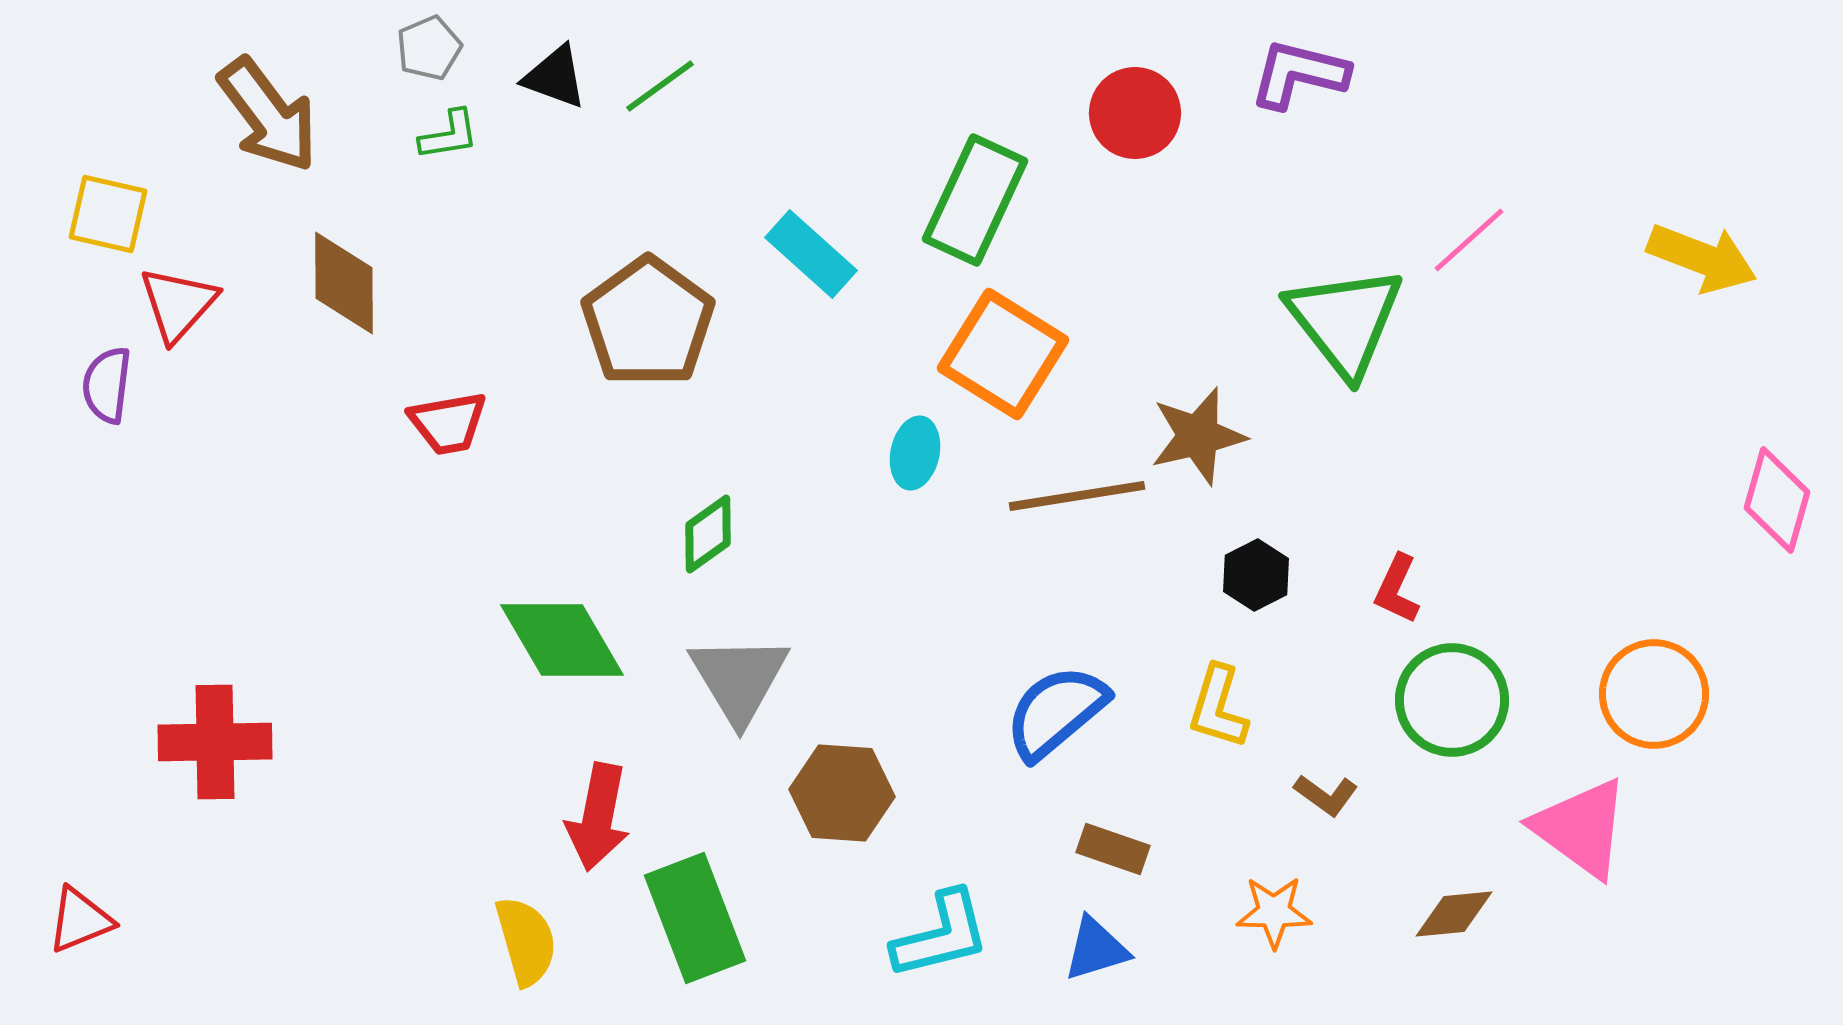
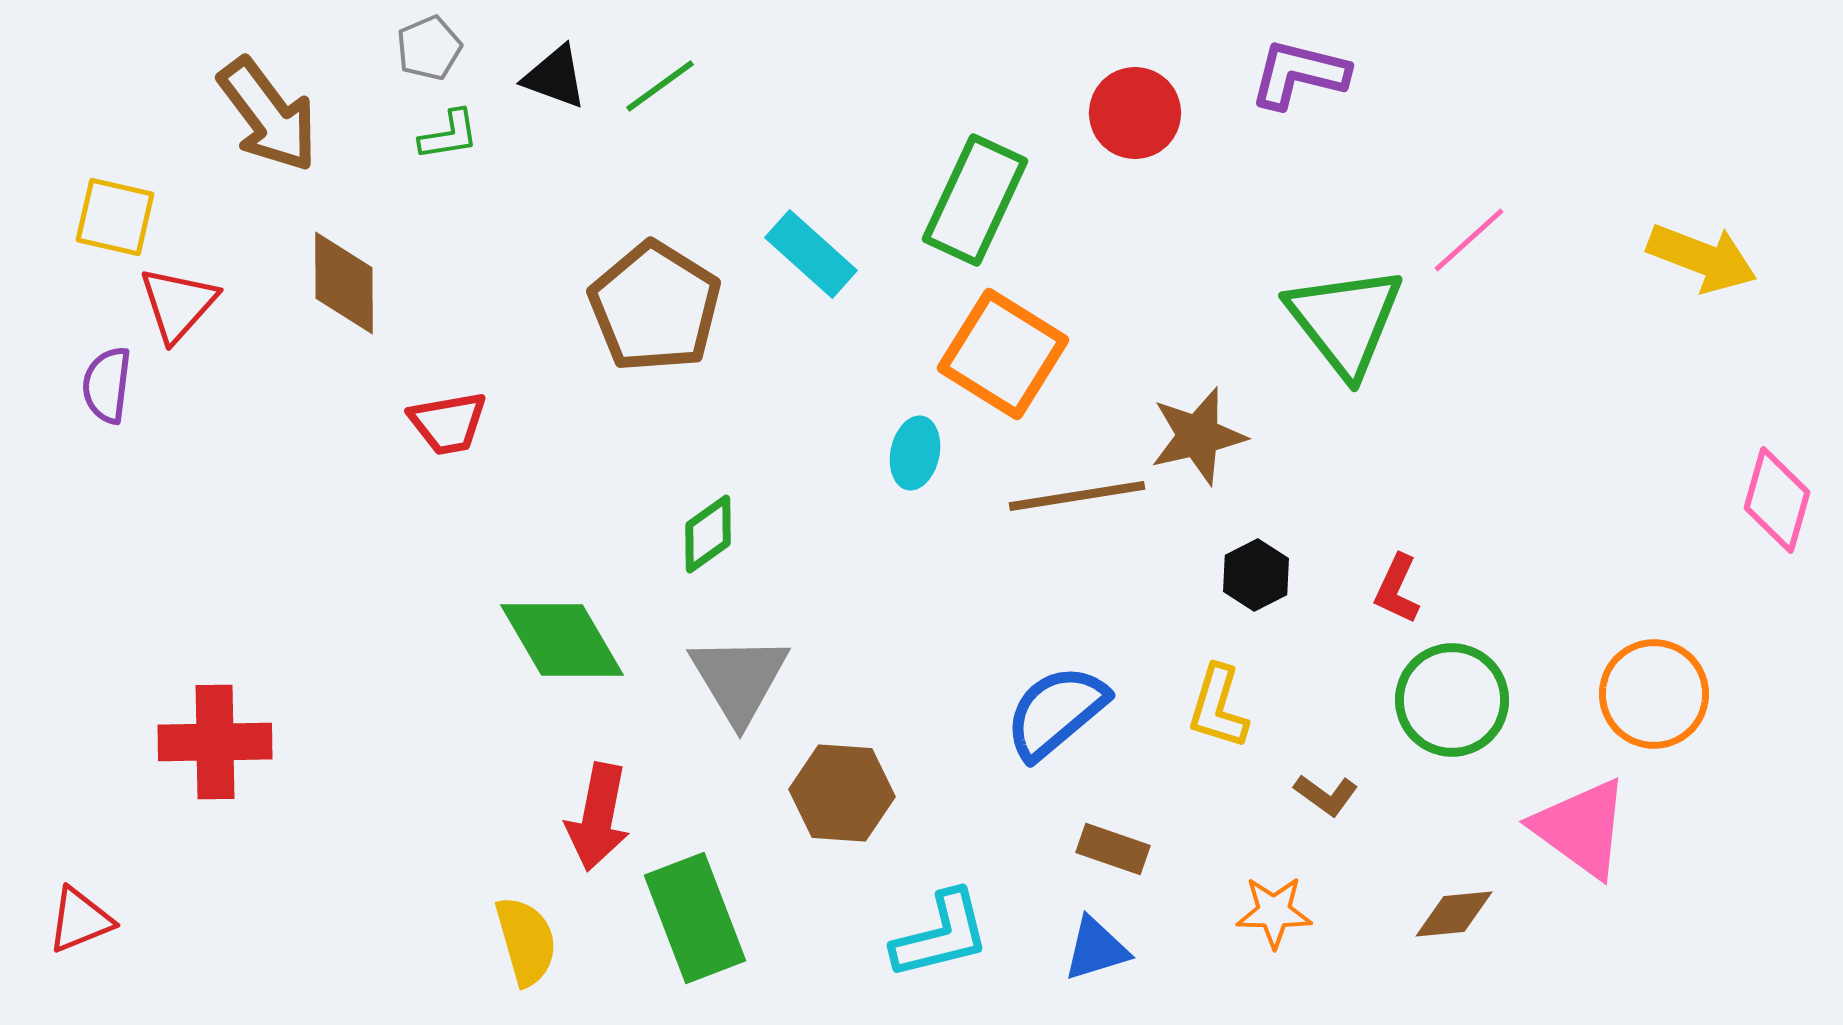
yellow square at (108, 214): moved 7 px right, 3 px down
brown pentagon at (648, 322): moved 7 px right, 15 px up; rotated 4 degrees counterclockwise
